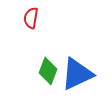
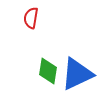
green diamond: rotated 12 degrees counterclockwise
